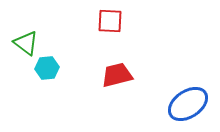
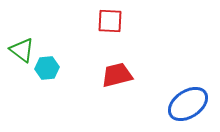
green triangle: moved 4 px left, 7 px down
